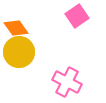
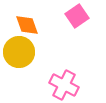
orange diamond: moved 11 px right, 3 px up; rotated 15 degrees clockwise
pink cross: moved 3 px left, 3 px down
